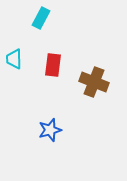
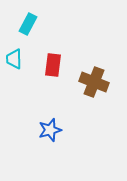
cyan rectangle: moved 13 px left, 6 px down
